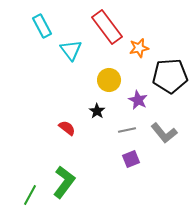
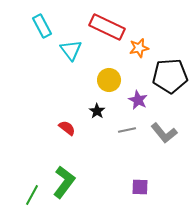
red rectangle: rotated 28 degrees counterclockwise
purple square: moved 9 px right, 28 px down; rotated 24 degrees clockwise
green line: moved 2 px right
